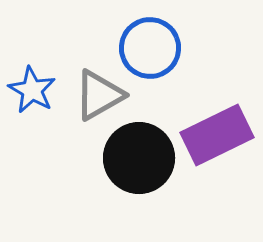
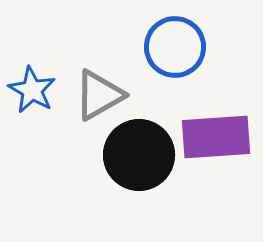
blue circle: moved 25 px right, 1 px up
purple rectangle: moved 1 px left, 2 px down; rotated 22 degrees clockwise
black circle: moved 3 px up
